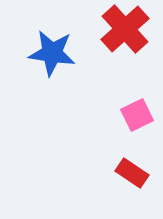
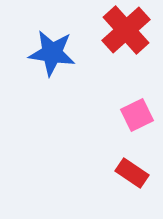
red cross: moved 1 px right, 1 px down
